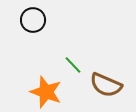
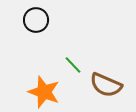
black circle: moved 3 px right
orange star: moved 2 px left
